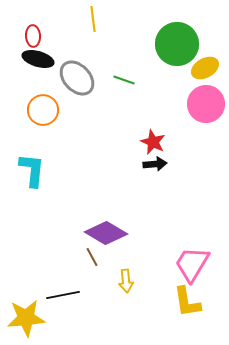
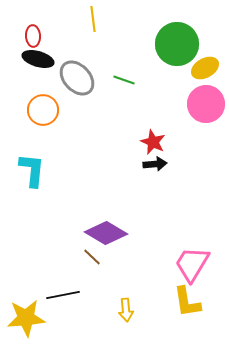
brown line: rotated 18 degrees counterclockwise
yellow arrow: moved 29 px down
